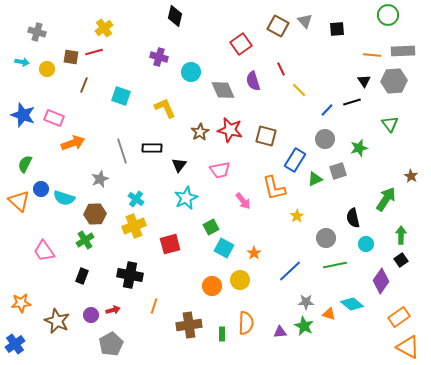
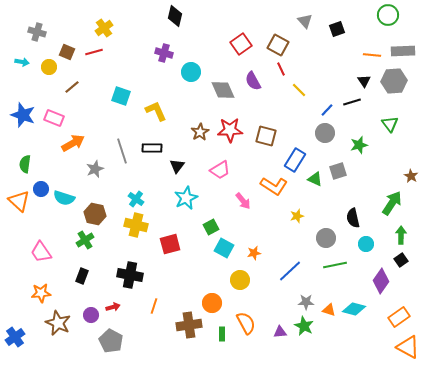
brown square at (278, 26): moved 19 px down
black square at (337, 29): rotated 14 degrees counterclockwise
brown square at (71, 57): moved 4 px left, 5 px up; rotated 14 degrees clockwise
purple cross at (159, 57): moved 5 px right, 4 px up
yellow circle at (47, 69): moved 2 px right, 2 px up
purple semicircle at (253, 81): rotated 12 degrees counterclockwise
brown line at (84, 85): moved 12 px left, 2 px down; rotated 28 degrees clockwise
yellow L-shape at (165, 108): moved 9 px left, 3 px down
red star at (230, 130): rotated 15 degrees counterclockwise
gray circle at (325, 139): moved 6 px up
orange arrow at (73, 143): rotated 10 degrees counterclockwise
green star at (359, 148): moved 3 px up
green semicircle at (25, 164): rotated 18 degrees counterclockwise
black triangle at (179, 165): moved 2 px left, 1 px down
pink trapezoid at (220, 170): rotated 20 degrees counterclockwise
gray star at (100, 179): moved 5 px left, 10 px up
green triangle at (315, 179): rotated 49 degrees clockwise
orange L-shape at (274, 188): moved 2 px up; rotated 44 degrees counterclockwise
green arrow at (386, 199): moved 6 px right, 4 px down
brown hexagon at (95, 214): rotated 15 degrees clockwise
yellow star at (297, 216): rotated 16 degrees clockwise
yellow cross at (134, 226): moved 2 px right, 1 px up; rotated 35 degrees clockwise
pink trapezoid at (44, 251): moved 3 px left, 1 px down
orange star at (254, 253): rotated 24 degrees clockwise
orange circle at (212, 286): moved 17 px down
orange star at (21, 303): moved 20 px right, 10 px up
cyan diamond at (352, 304): moved 2 px right, 5 px down; rotated 25 degrees counterclockwise
red arrow at (113, 310): moved 3 px up
orange triangle at (329, 314): moved 4 px up
brown star at (57, 321): moved 1 px right, 2 px down
orange semicircle at (246, 323): rotated 30 degrees counterclockwise
blue cross at (15, 344): moved 7 px up
gray pentagon at (111, 344): moved 3 px up; rotated 15 degrees counterclockwise
